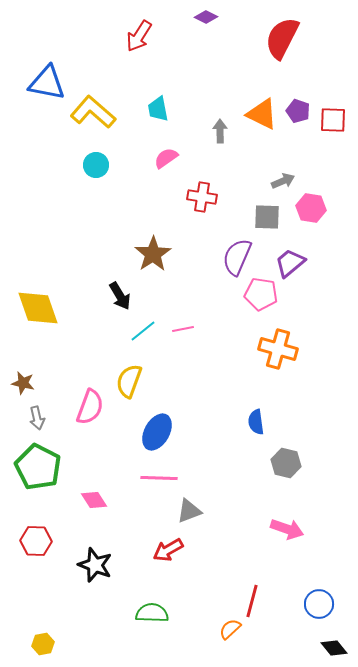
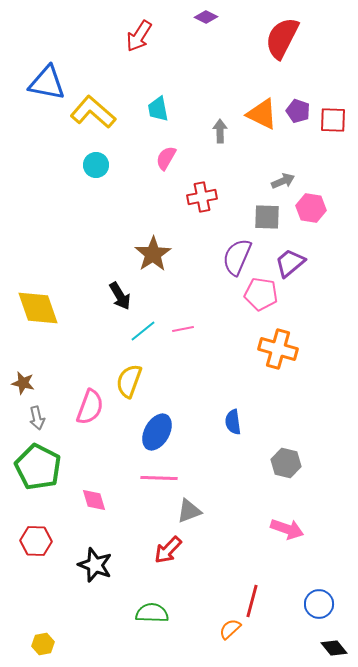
pink semicircle at (166, 158): rotated 25 degrees counterclockwise
red cross at (202, 197): rotated 20 degrees counterclockwise
blue semicircle at (256, 422): moved 23 px left
pink diamond at (94, 500): rotated 16 degrees clockwise
red arrow at (168, 550): rotated 16 degrees counterclockwise
